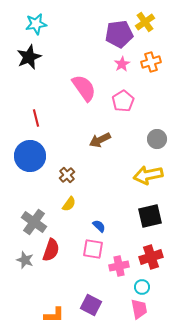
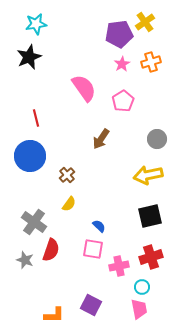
brown arrow: moved 1 px right, 1 px up; rotated 30 degrees counterclockwise
